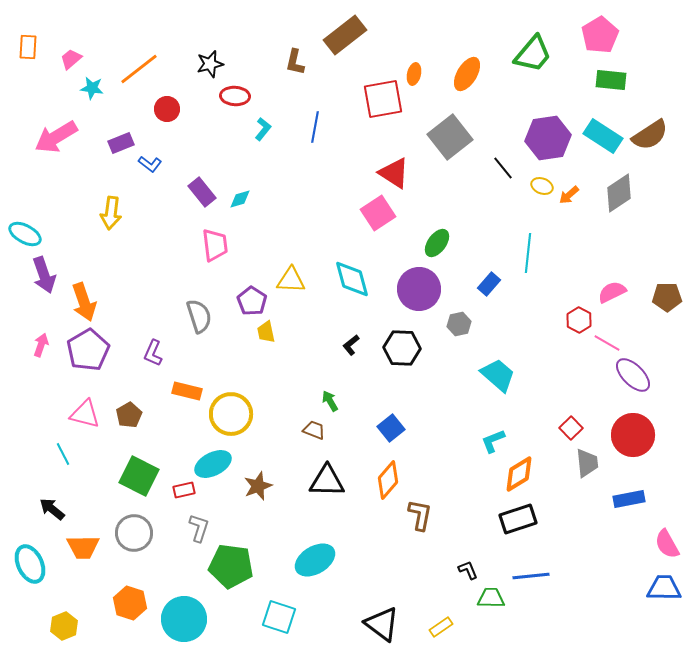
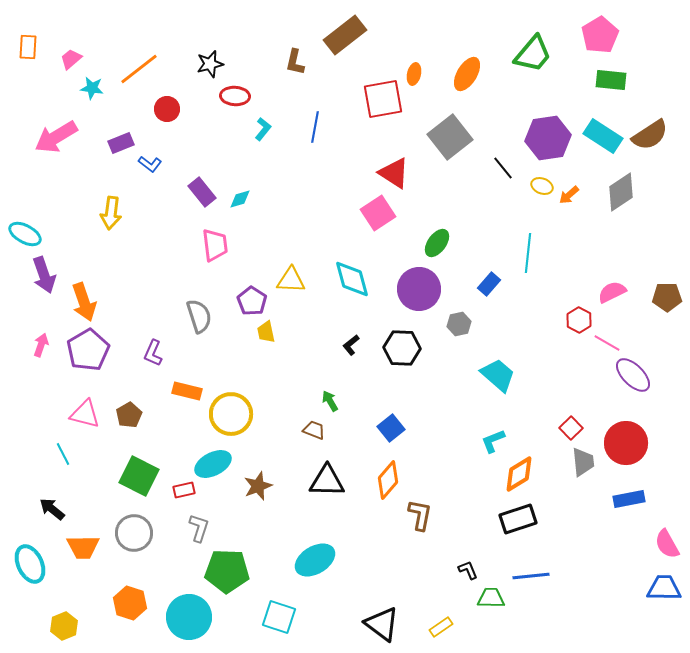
gray diamond at (619, 193): moved 2 px right, 1 px up
red circle at (633, 435): moved 7 px left, 8 px down
gray trapezoid at (587, 463): moved 4 px left, 1 px up
green pentagon at (231, 566): moved 4 px left, 5 px down; rotated 6 degrees counterclockwise
cyan circle at (184, 619): moved 5 px right, 2 px up
